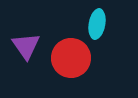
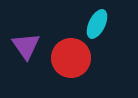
cyan ellipse: rotated 16 degrees clockwise
